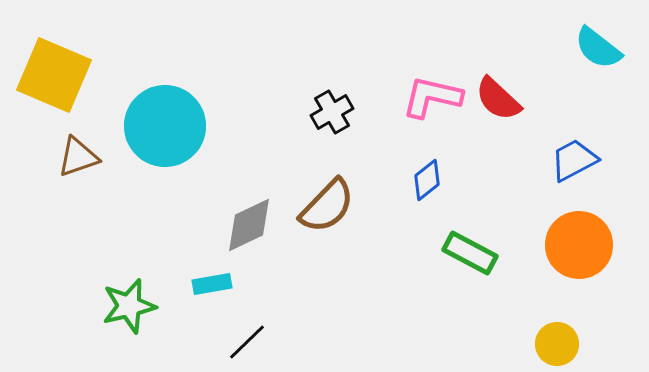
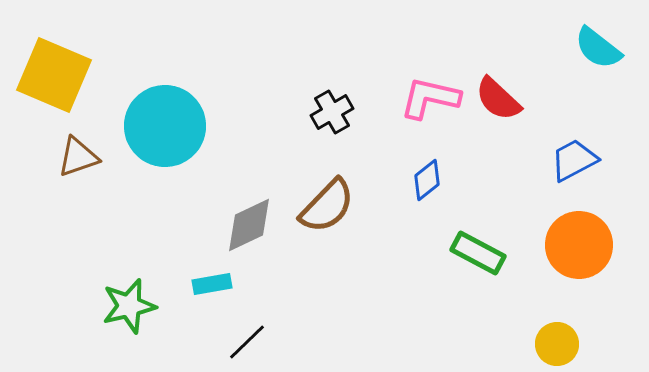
pink L-shape: moved 2 px left, 1 px down
green rectangle: moved 8 px right
